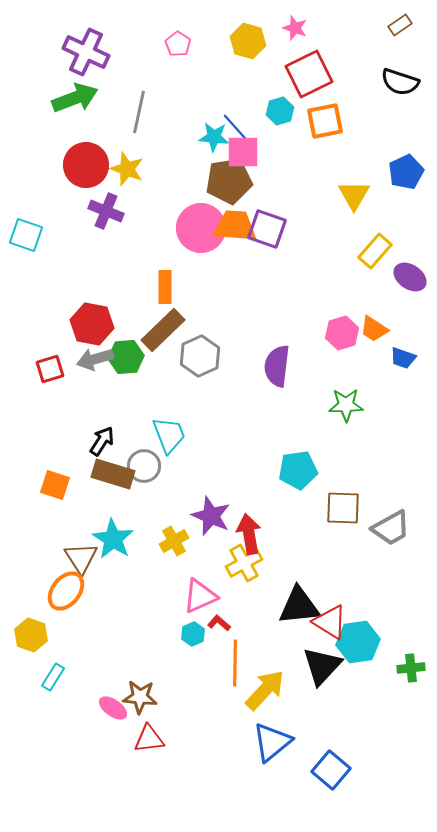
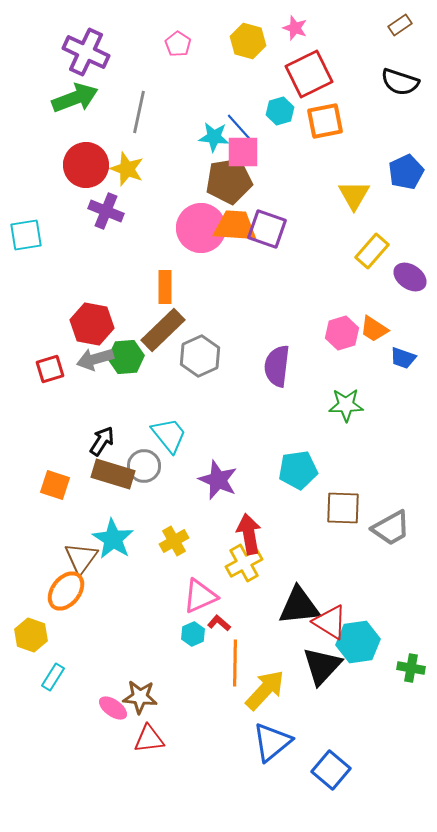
blue line at (235, 127): moved 4 px right
cyan square at (26, 235): rotated 28 degrees counterclockwise
yellow rectangle at (375, 251): moved 3 px left
cyan trapezoid at (169, 435): rotated 18 degrees counterclockwise
purple star at (211, 516): moved 7 px right, 36 px up
brown triangle at (81, 558): rotated 9 degrees clockwise
green cross at (411, 668): rotated 16 degrees clockwise
